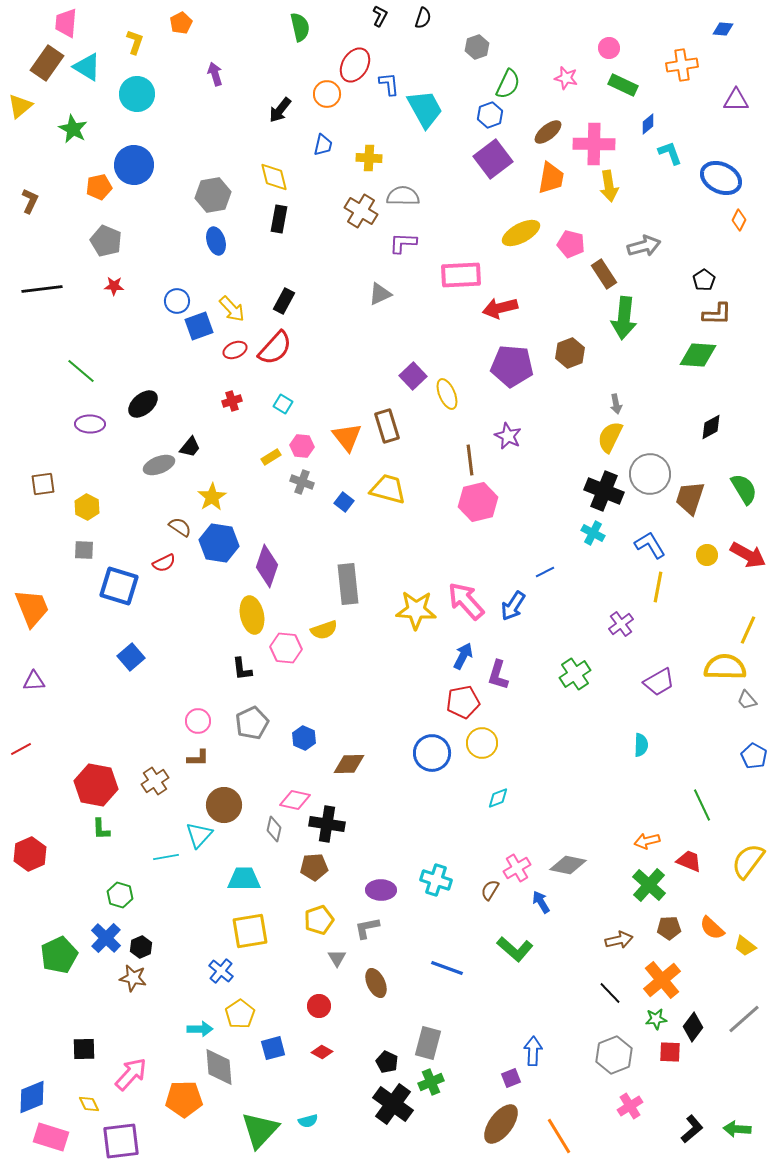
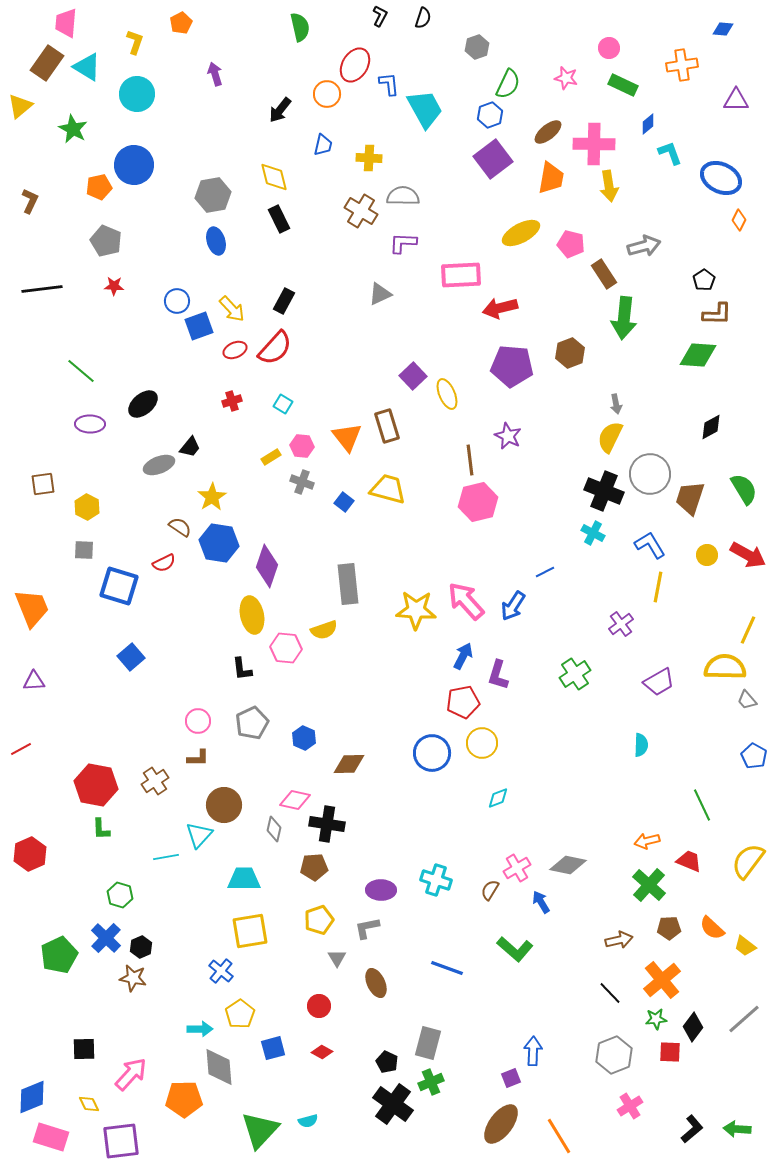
black rectangle at (279, 219): rotated 36 degrees counterclockwise
